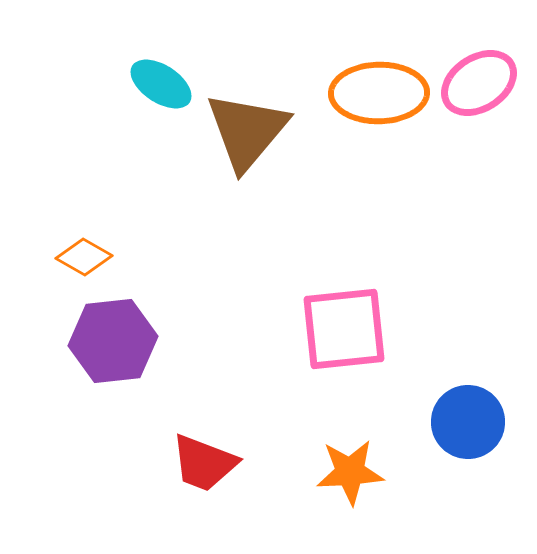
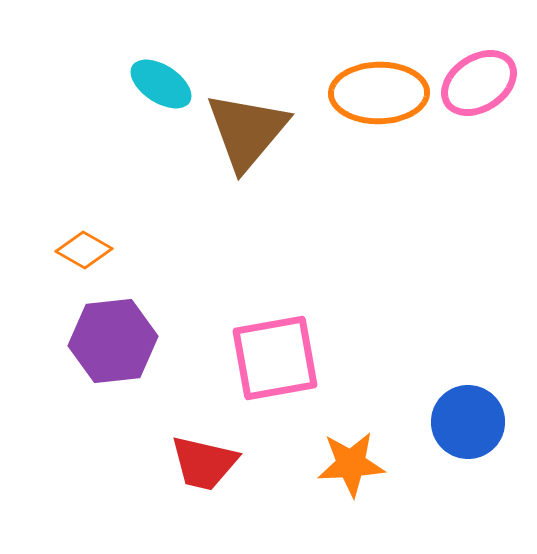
orange diamond: moved 7 px up
pink square: moved 69 px left, 29 px down; rotated 4 degrees counterclockwise
red trapezoid: rotated 8 degrees counterclockwise
orange star: moved 1 px right, 8 px up
